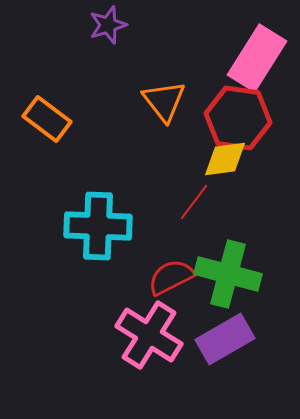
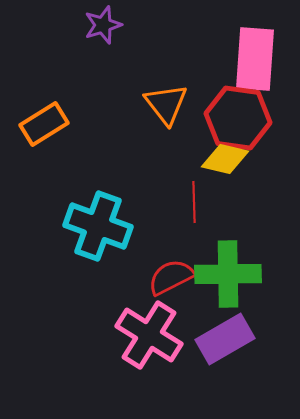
purple star: moved 5 px left
pink rectangle: moved 2 px left, 1 px down; rotated 28 degrees counterclockwise
orange triangle: moved 2 px right, 3 px down
orange rectangle: moved 3 px left, 5 px down; rotated 69 degrees counterclockwise
yellow diamond: rotated 21 degrees clockwise
red line: rotated 39 degrees counterclockwise
cyan cross: rotated 18 degrees clockwise
green cross: rotated 16 degrees counterclockwise
